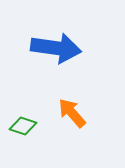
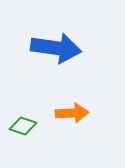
orange arrow: rotated 128 degrees clockwise
